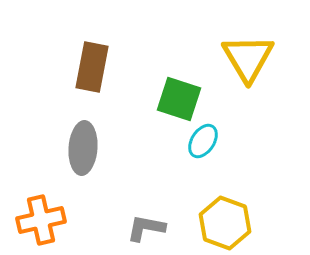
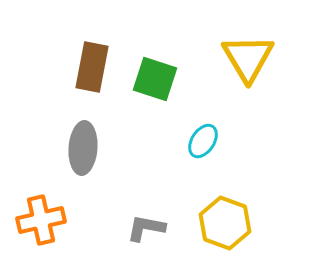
green square: moved 24 px left, 20 px up
